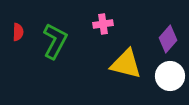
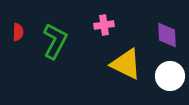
pink cross: moved 1 px right, 1 px down
purple diamond: moved 1 px left, 4 px up; rotated 44 degrees counterclockwise
yellow triangle: rotated 12 degrees clockwise
